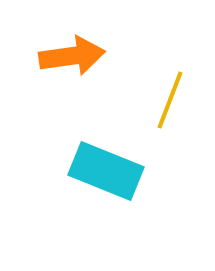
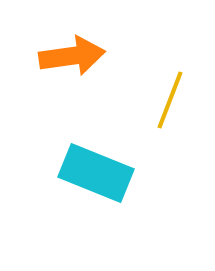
cyan rectangle: moved 10 px left, 2 px down
